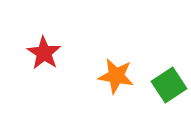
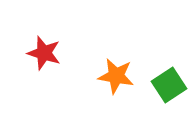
red star: rotated 16 degrees counterclockwise
